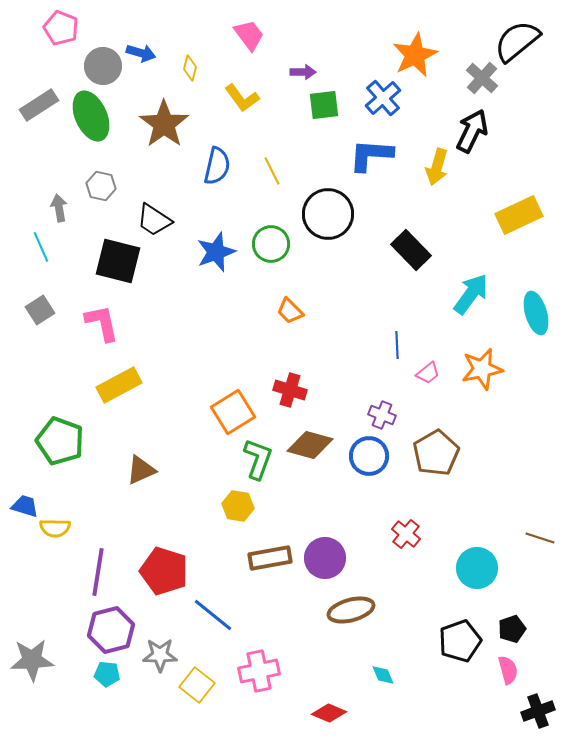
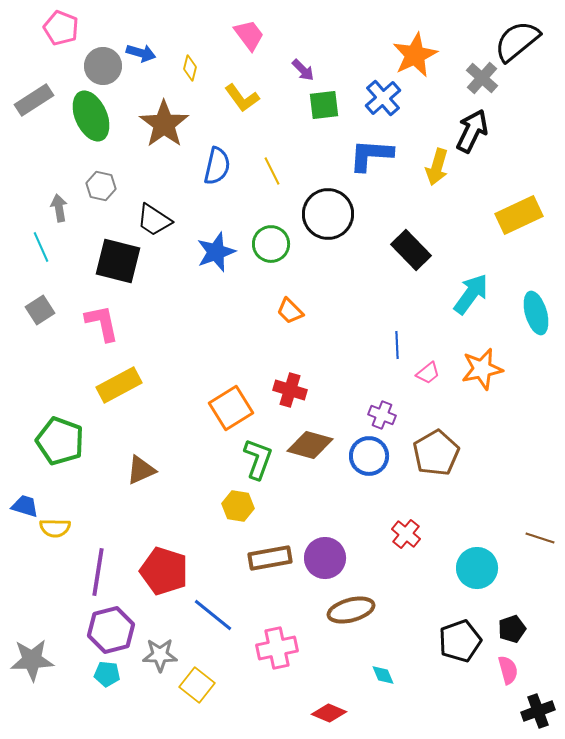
purple arrow at (303, 72): moved 2 px up; rotated 45 degrees clockwise
gray rectangle at (39, 105): moved 5 px left, 5 px up
orange square at (233, 412): moved 2 px left, 4 px up
pink cross at (259, 671): moved 18 px right, 23 px up
